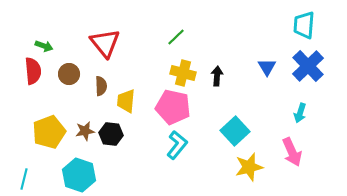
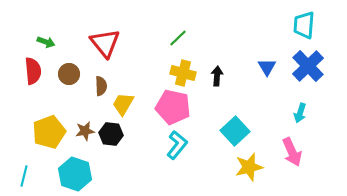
green line: moved 2 px right, 1 px down
green arrow: moved 2 px right, 4 px up
yellow trapezoid: moved 3 px left, 3 px down; rotated 25 degrees clockwise
cyan hexagon: moved 4 px left, 1 px up
cyan line: moved 3 px up
